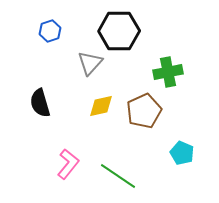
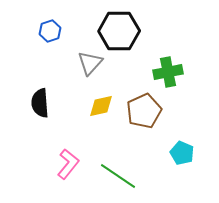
black semicircle: rotated 12 degrees clockwise
